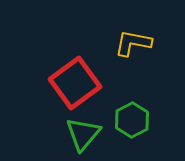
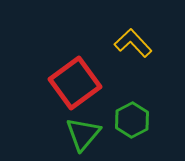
yellow L-shape: rotated 36 degrees clockwise
